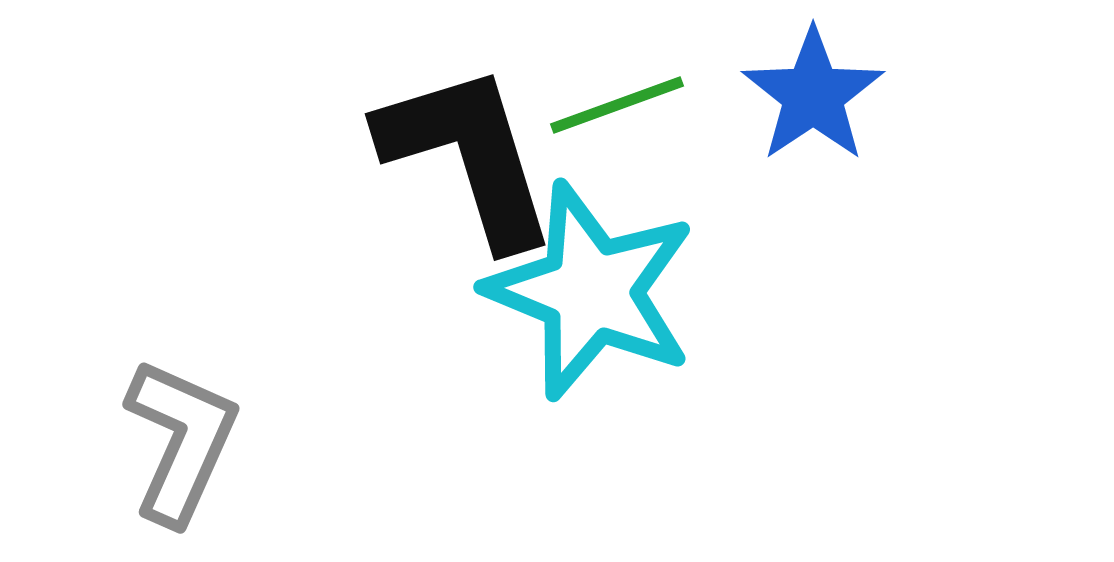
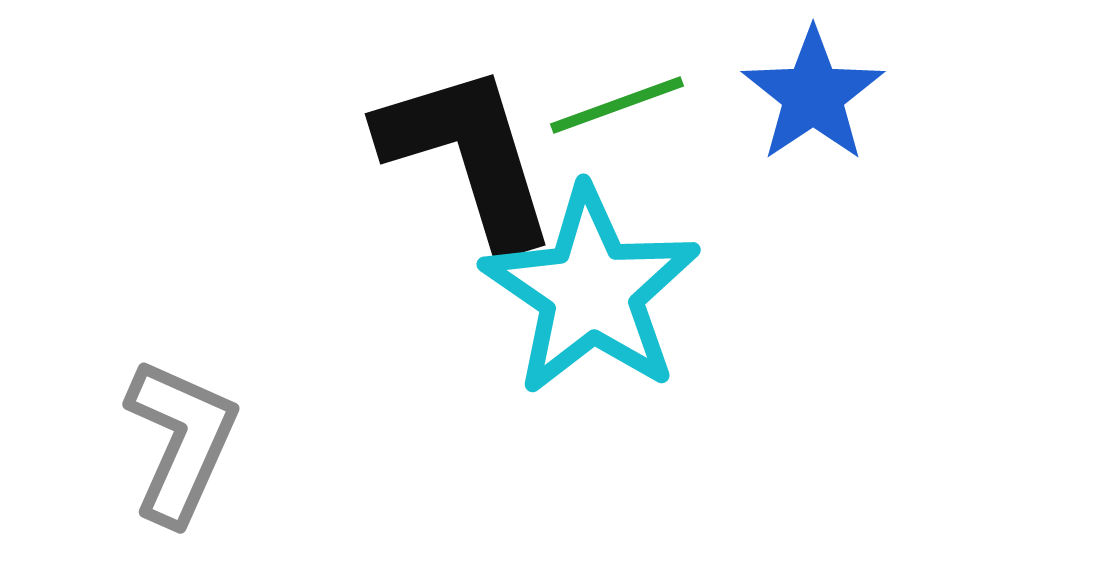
cyan star: rotated 12 degrees clockwise
